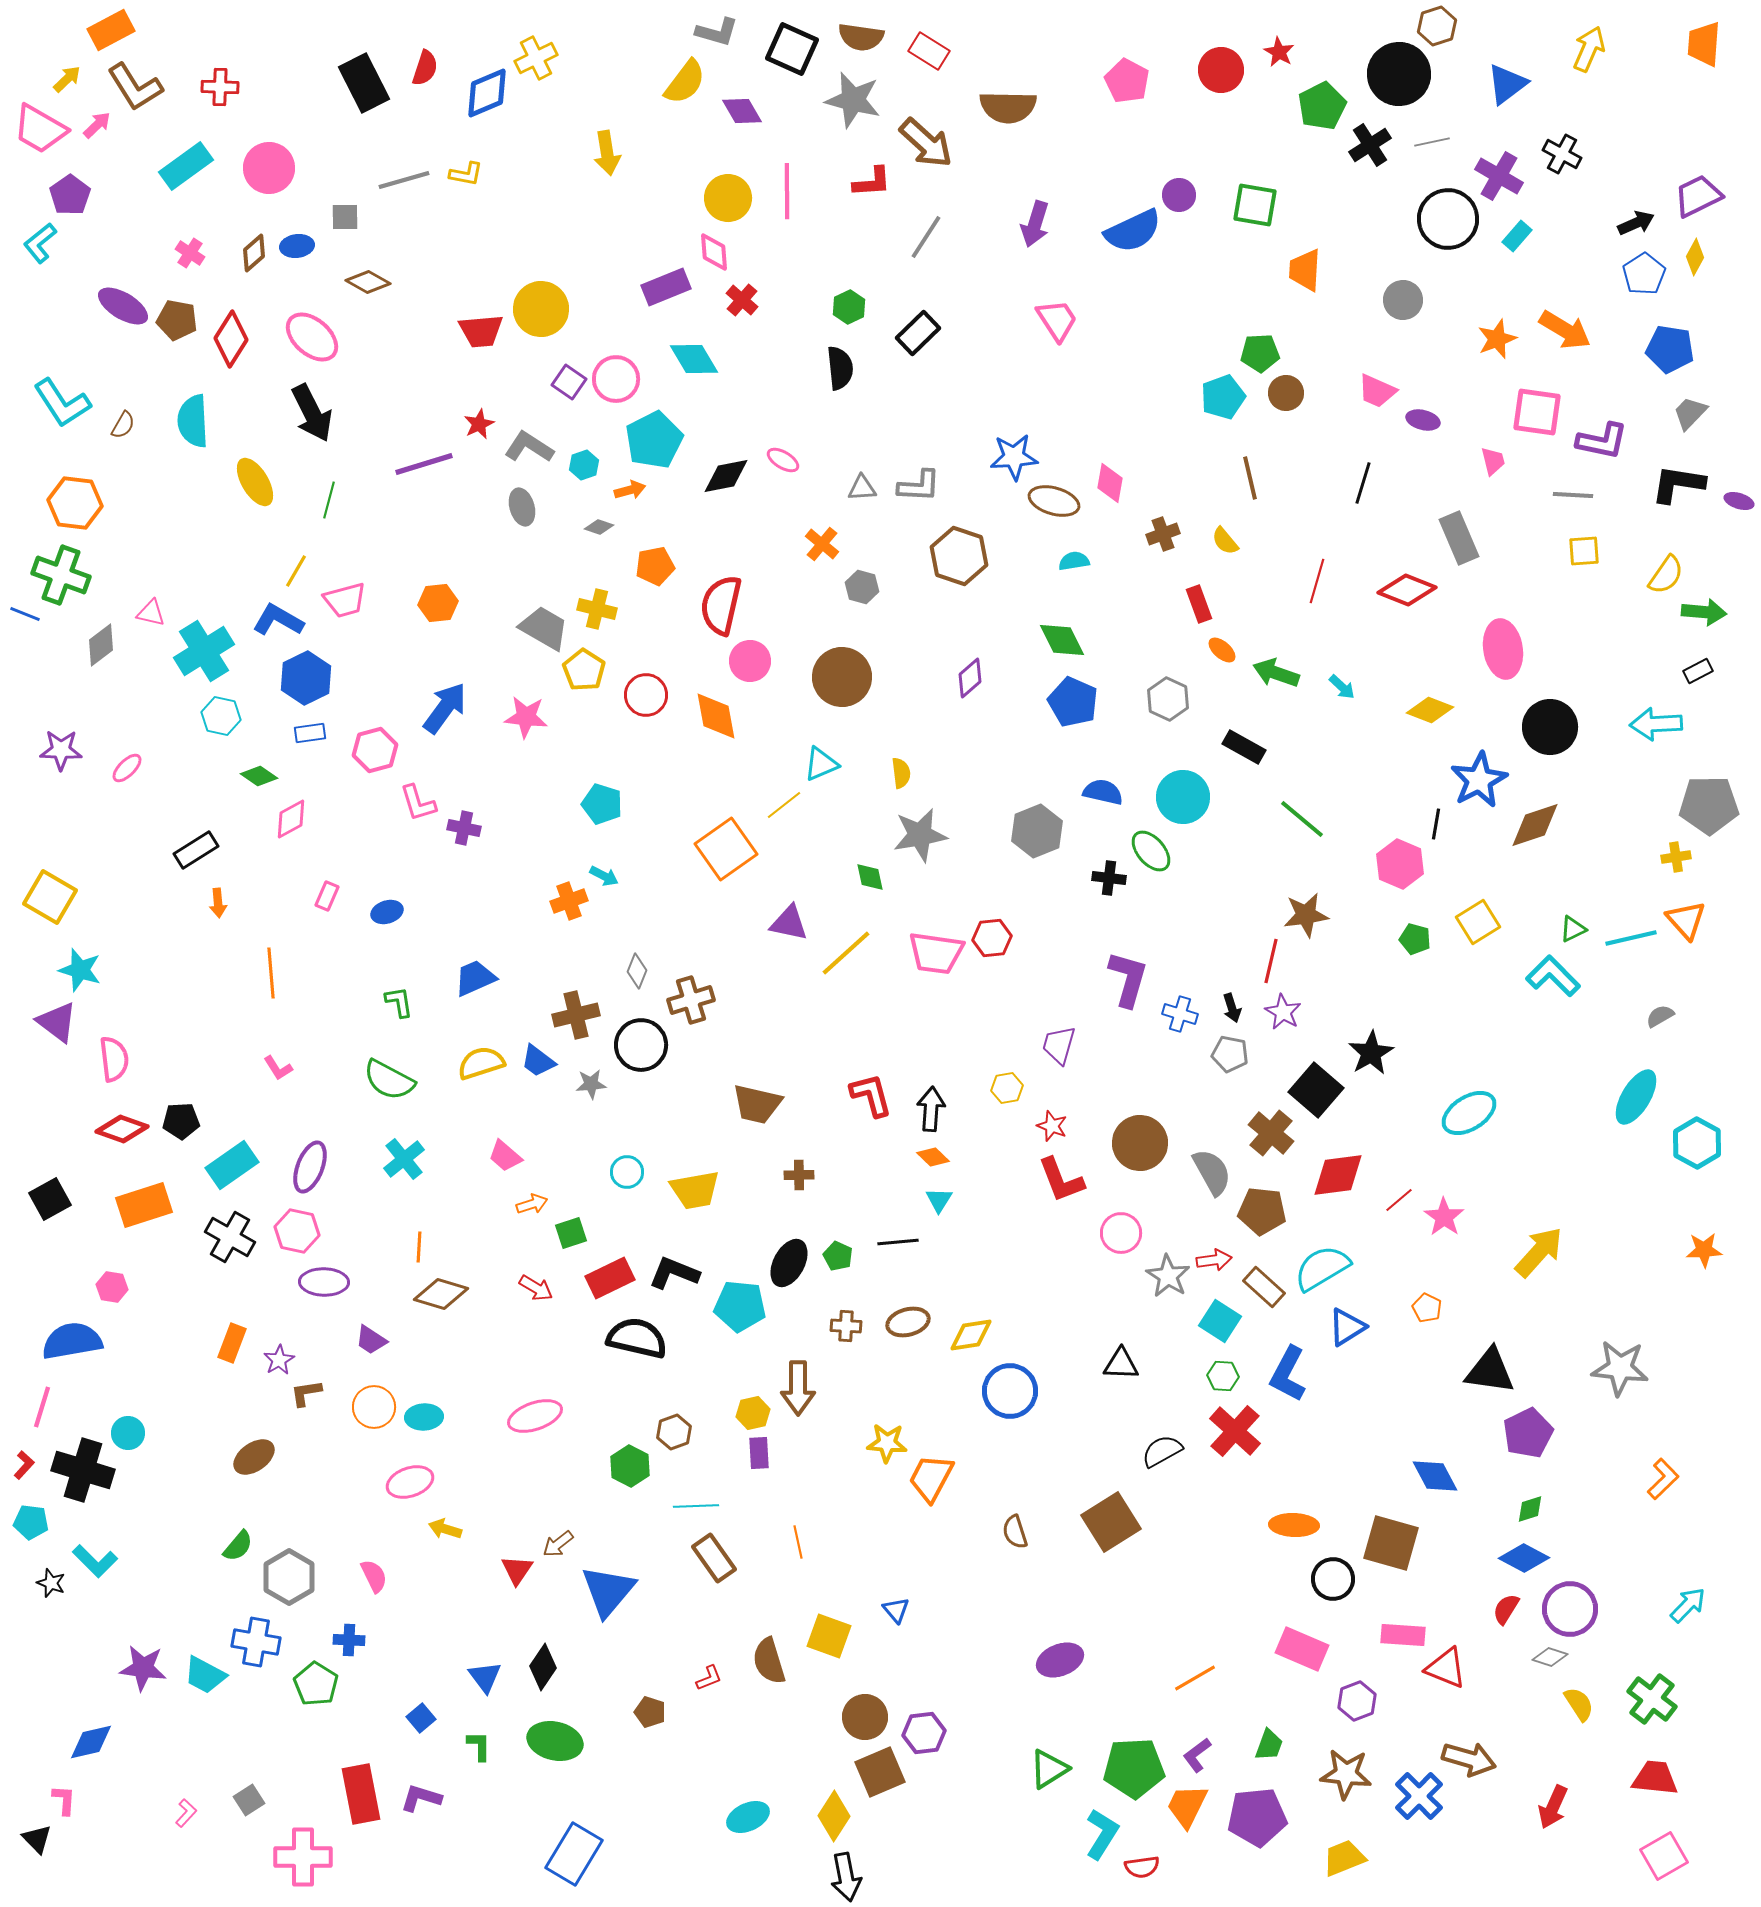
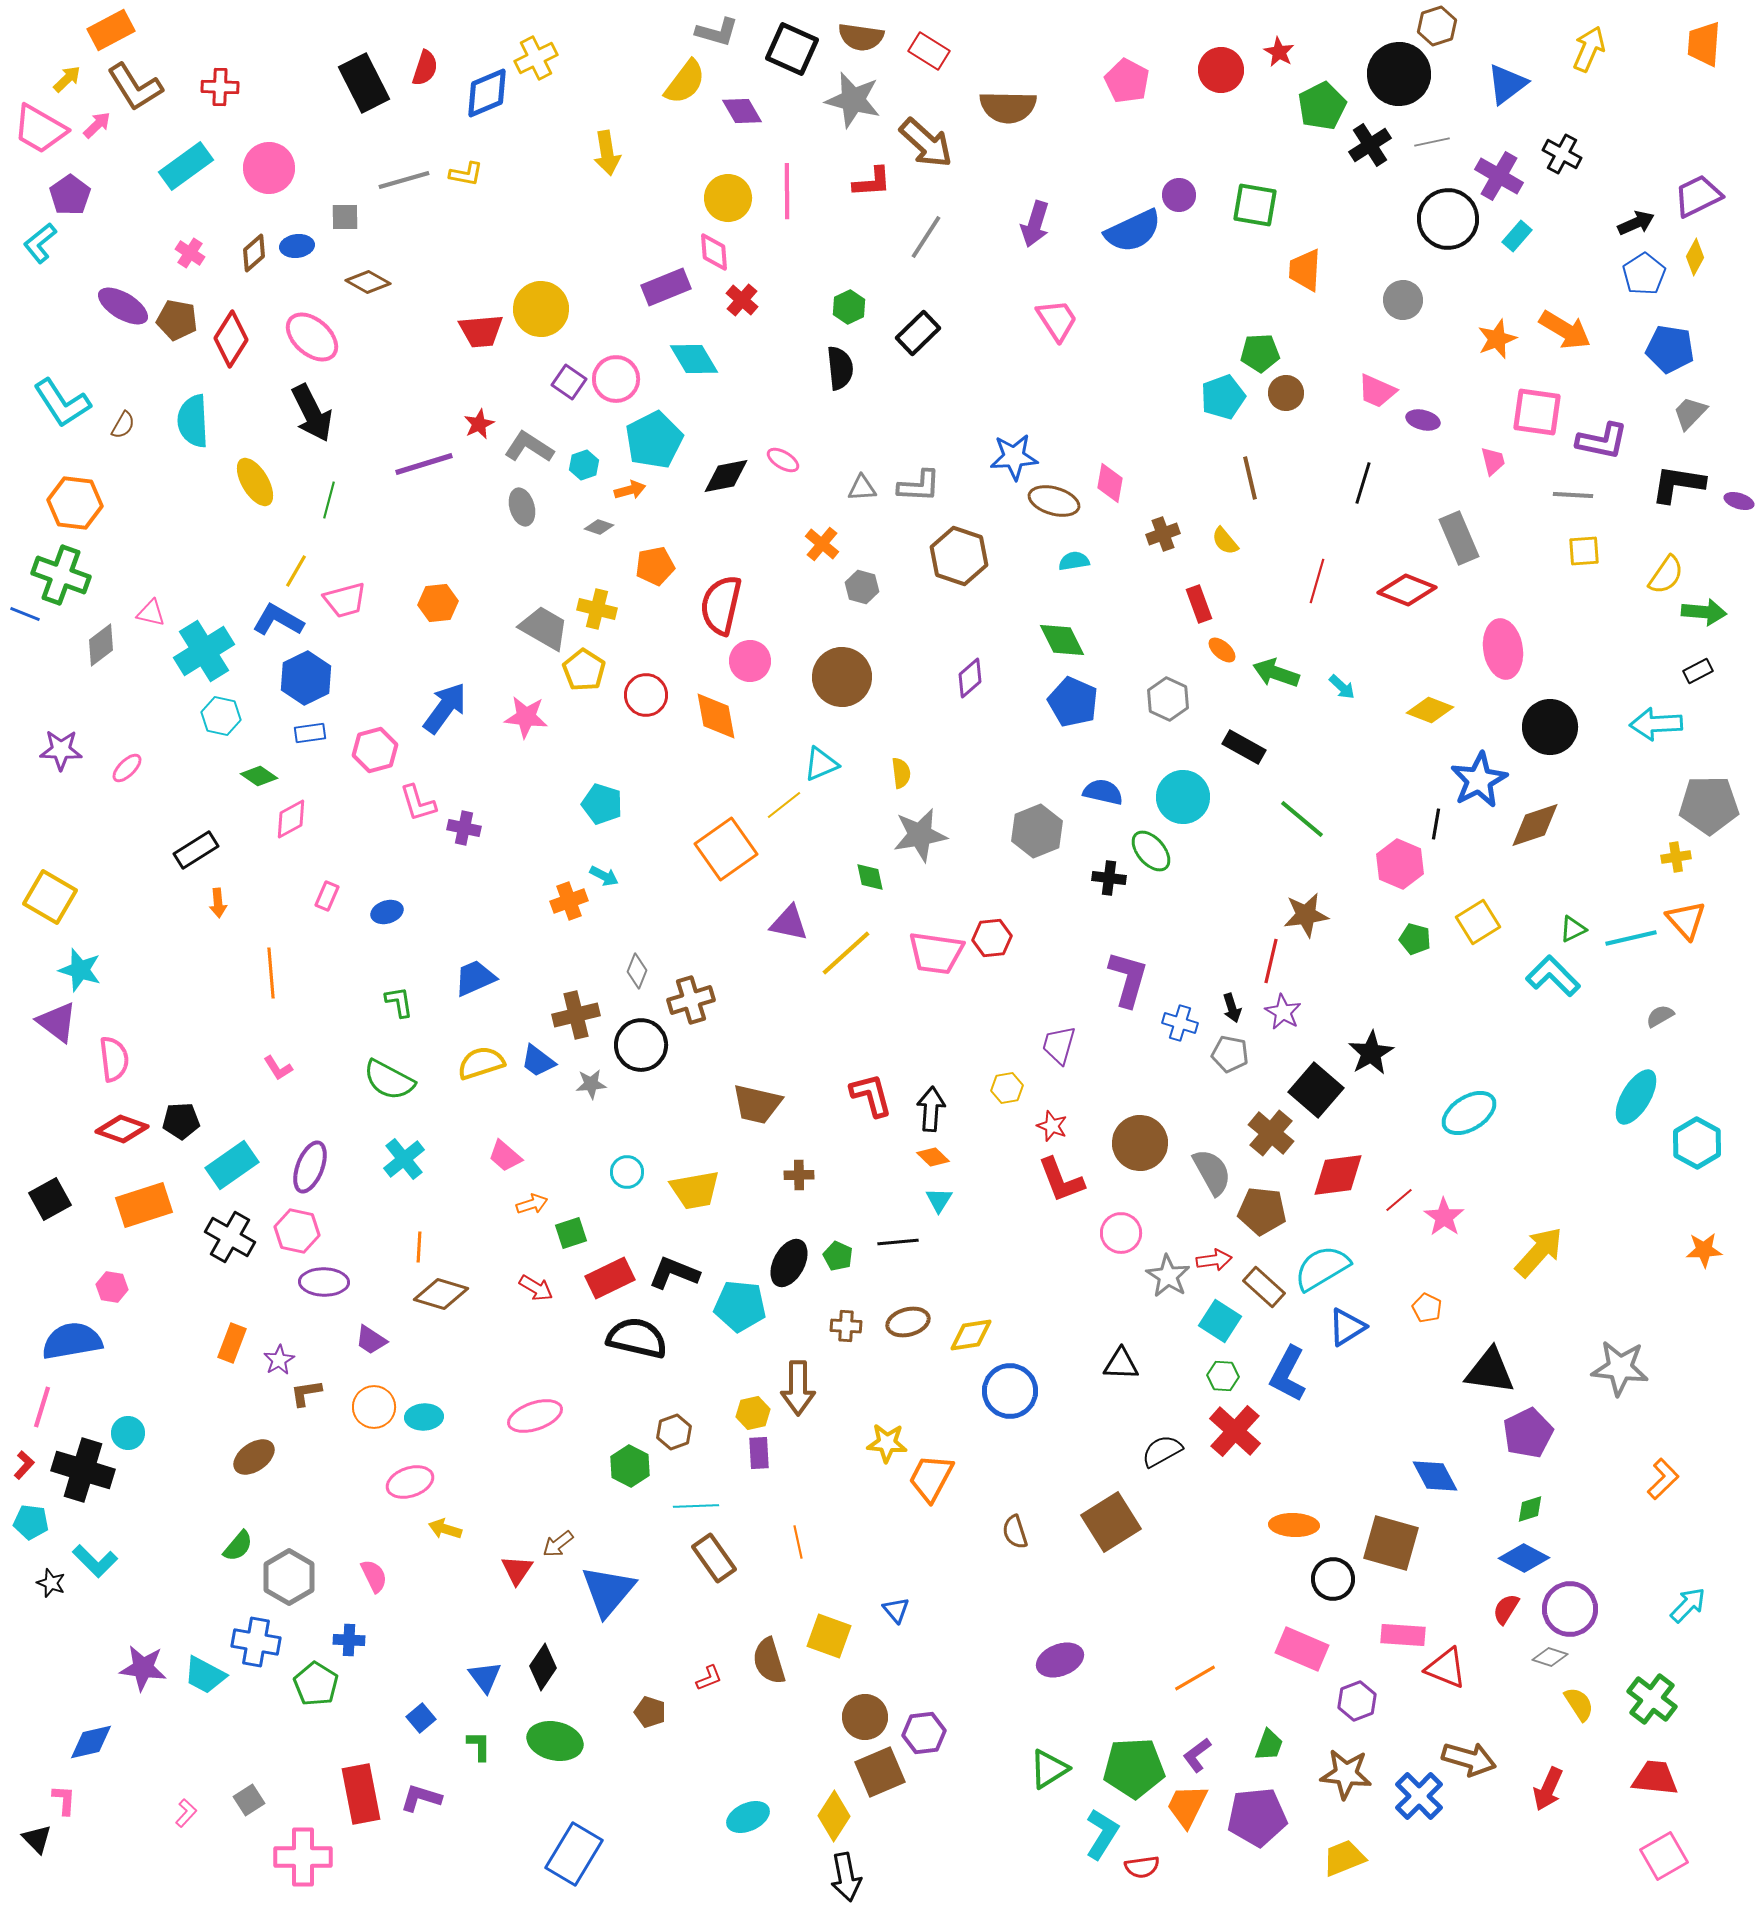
blue cross at (1180, 1014): moved 9 px down
red arrow at (1553, 1807): moved 5 px left, 18 px up
